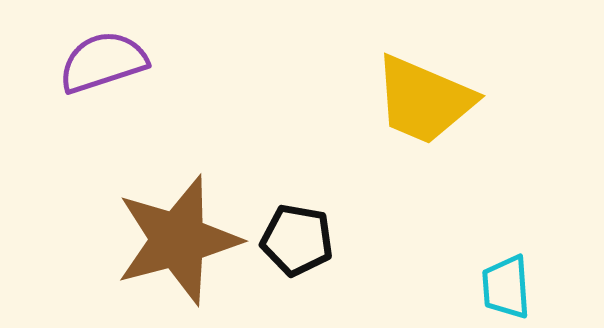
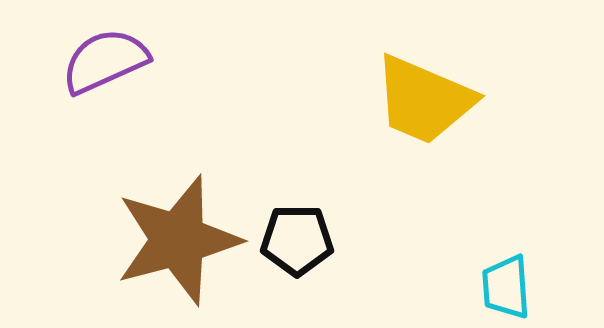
purple semicircle: moved 2 px right, 1 px up; rotated 6 degrees counterclockwise
black pentagon: rotated 10 degrees counterclockwise
